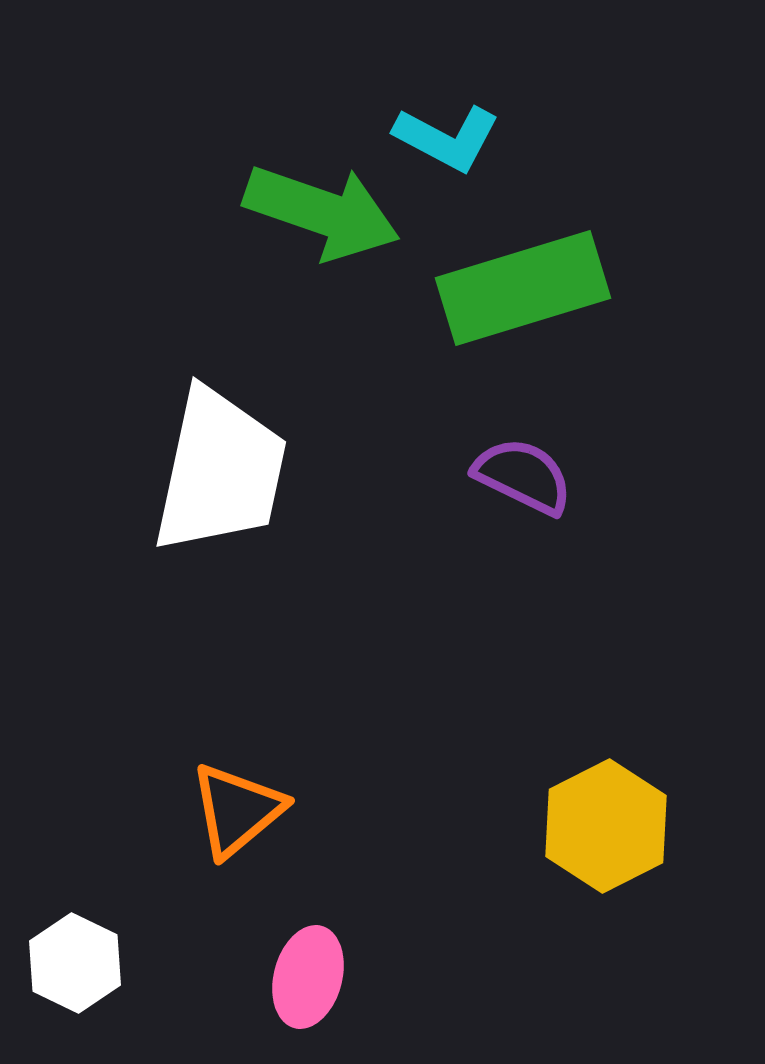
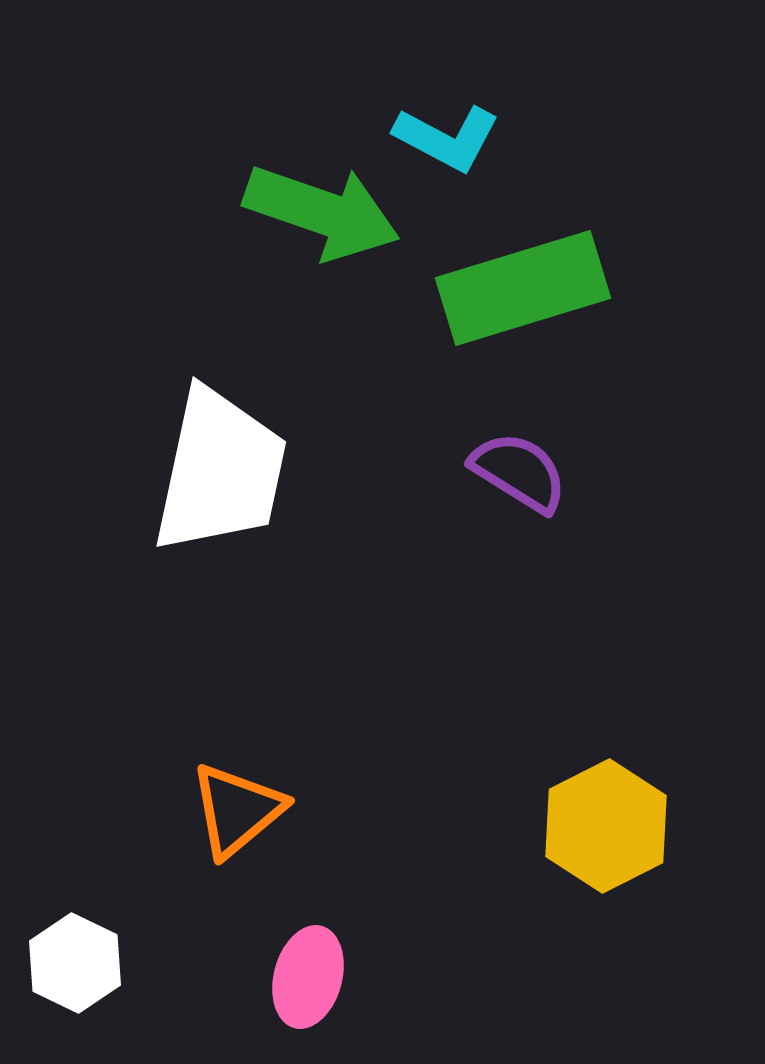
purple semicircle: moved 4 px left, 4 px up; rotated 6 degrees clockwise
